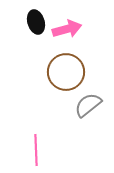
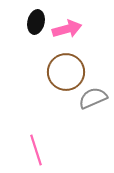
black ellipse: rotated 30 degrees clockwise
gray semicircle: moved 5 px right, 7 px up; rotated 16 degrees clockwise
pink line: rotated 16 degrees counterclockwise
